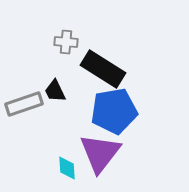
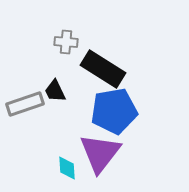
gray rectangle: moved 1 px right
